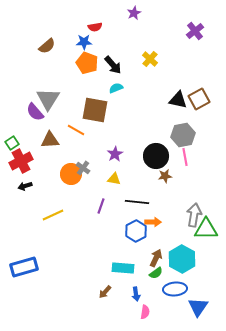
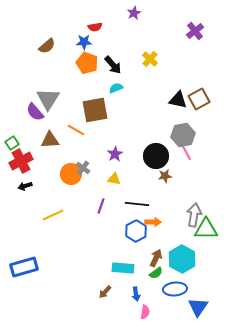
brown square at (95, 110): rotated 20 degrees counterclockwise
pink line at (185, 157): moved 1 px right, 5 px up; rotated 18 degrees counterclockwise
black line at (137, 202): moved 2 px down
